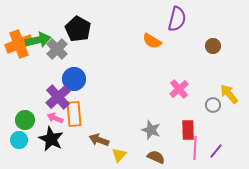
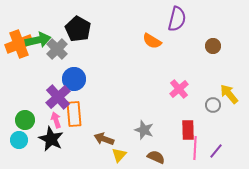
pink arrow: moved 1 px right, 2 px down; rotated 49 degrees clockwise
gray star: moved 7 px left
brown arrow: moved 5 px right, 1 px up
